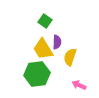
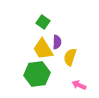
green square: moved 2 px left, 1 px down
